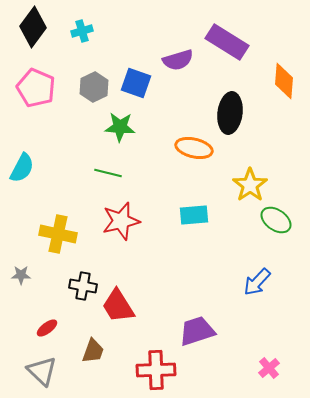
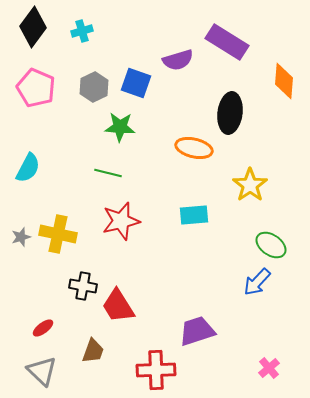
cyan semicircle: moved 6 px right
green ellipse: moved 5 px left, 25 px down
gray star: moved 38 px up; rotated 18 degrees counterclockwise
red ellipse: moved 4 px left
